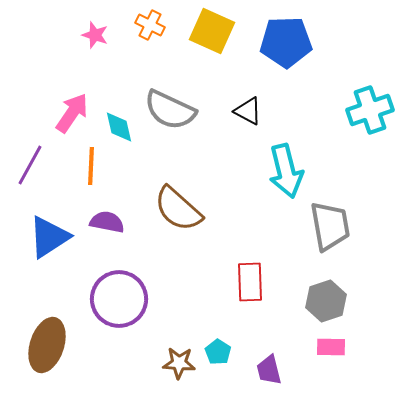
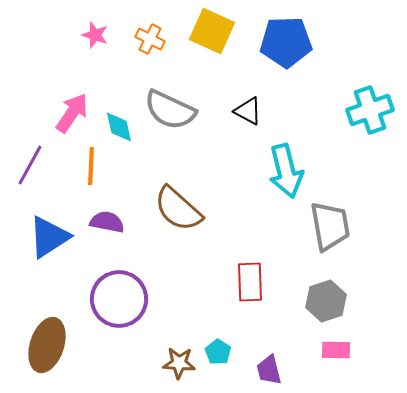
orange cross: moved 14 px down
pink rectangle: moved 5 px right, 3 px down
